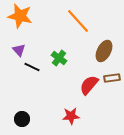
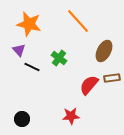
orange star: moved 9 px right, 8 px down
